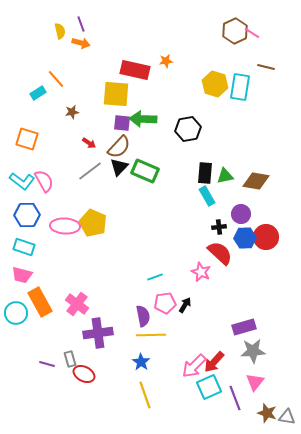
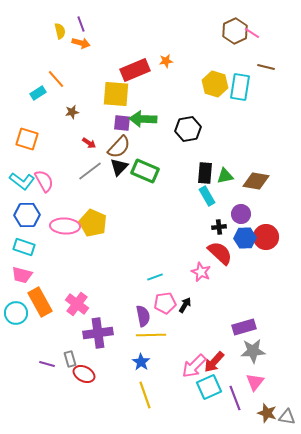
red rectangle at (135, 70): rotated 36 degrees counterclockwise
